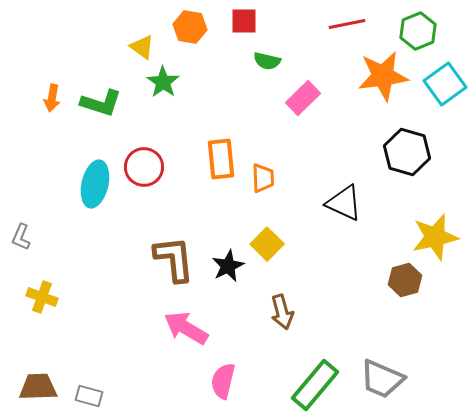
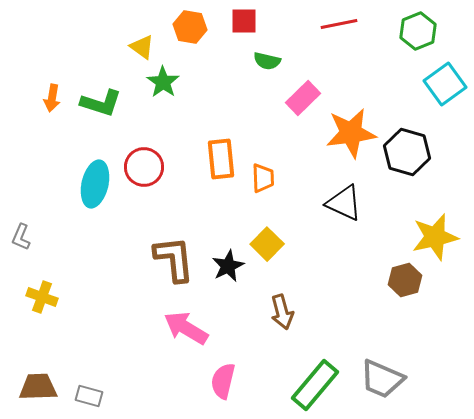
red line: moved 8 px left
orange star: moved 32 px left, 57 px down
